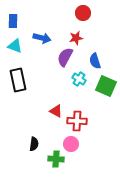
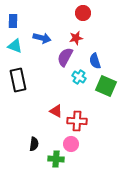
cyan cross: moved 2 px up
